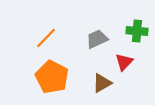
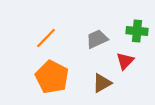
red triangle: moved 1 px right, 1 px up
